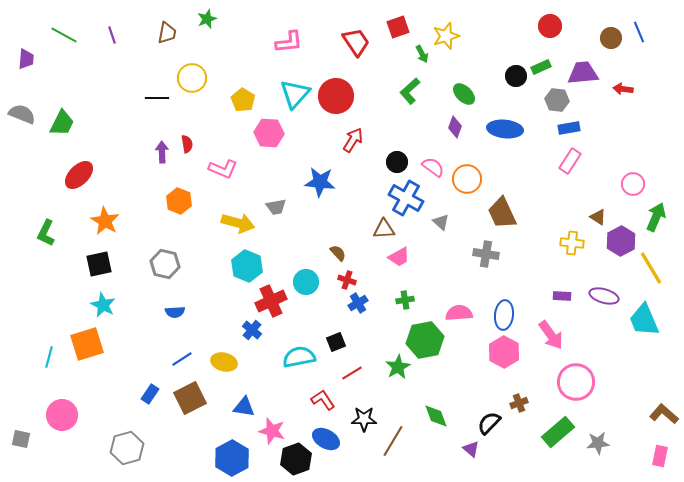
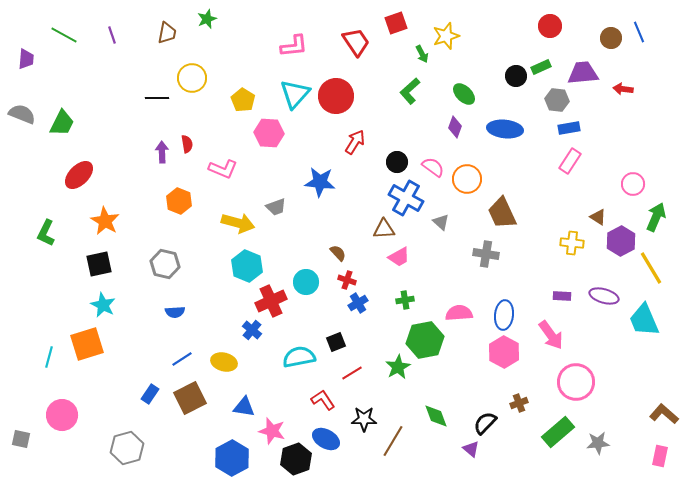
red square at (398, 27): moved 2 px left, 4 px up
pink L-shape at (289, 42): moved 5 px right, 4 px down
red arrow at (353, 140): moved 2 px right, 2 px down
gray trapezoid at (276, 207): rotated 10 degrees counterclockwise
black semicircle at (489, 423): moved 4 px left
